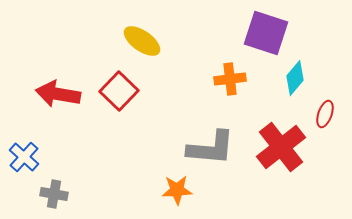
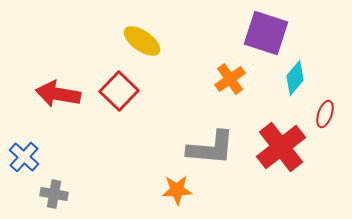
orange cross: rotated 28 degrees counterclockwise
